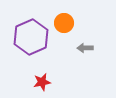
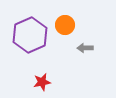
orange circle: moved 1 px right, 2 px down
purple hexagon: moved 1 px left, 2 px up
